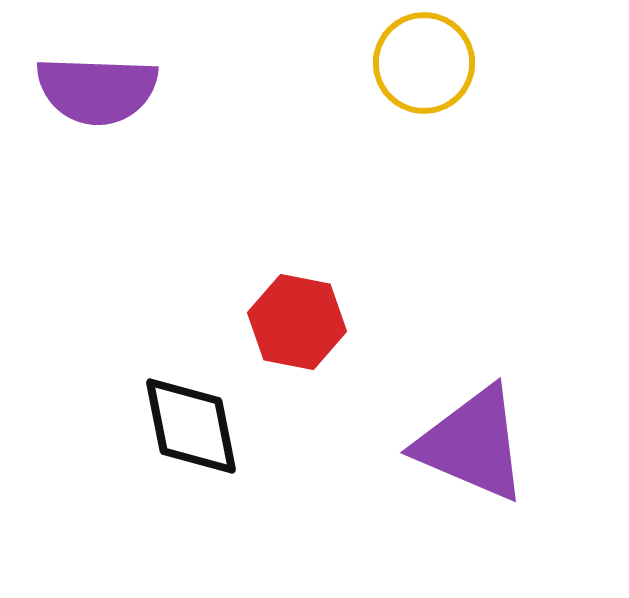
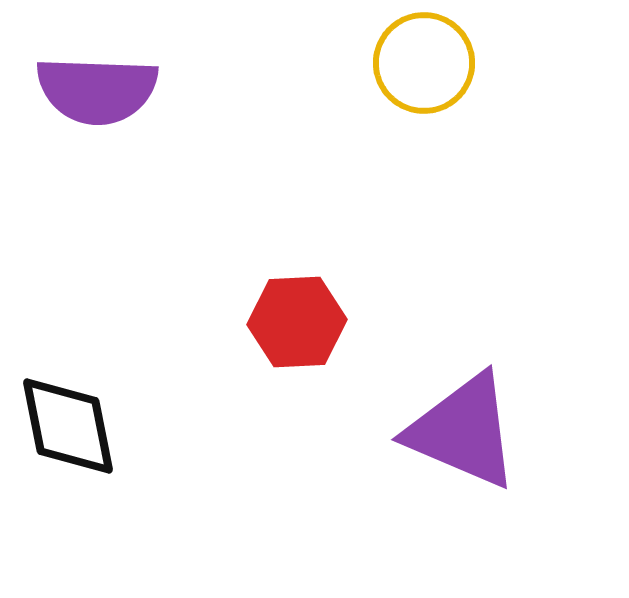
red hexagon: rotated 14 degrees counterclockwise
black diamond: moved 123 px left
purple triangle: moved 9 px left, 13 px up
